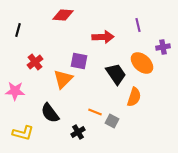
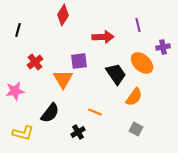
red diamond: rotated 60 degrees counterclockwise
purple square: rotated 18 degrees counterclockwise
orange triangle: rotated 15 degrees counterclockwise
pink star: rotated 12 degrees counterclockwise
orange semicircle: rotated 18 degrees clockwise
black semicircle: rotated 105 degrees counterclockwise
gray square: moved 24 px right, 8 px down
